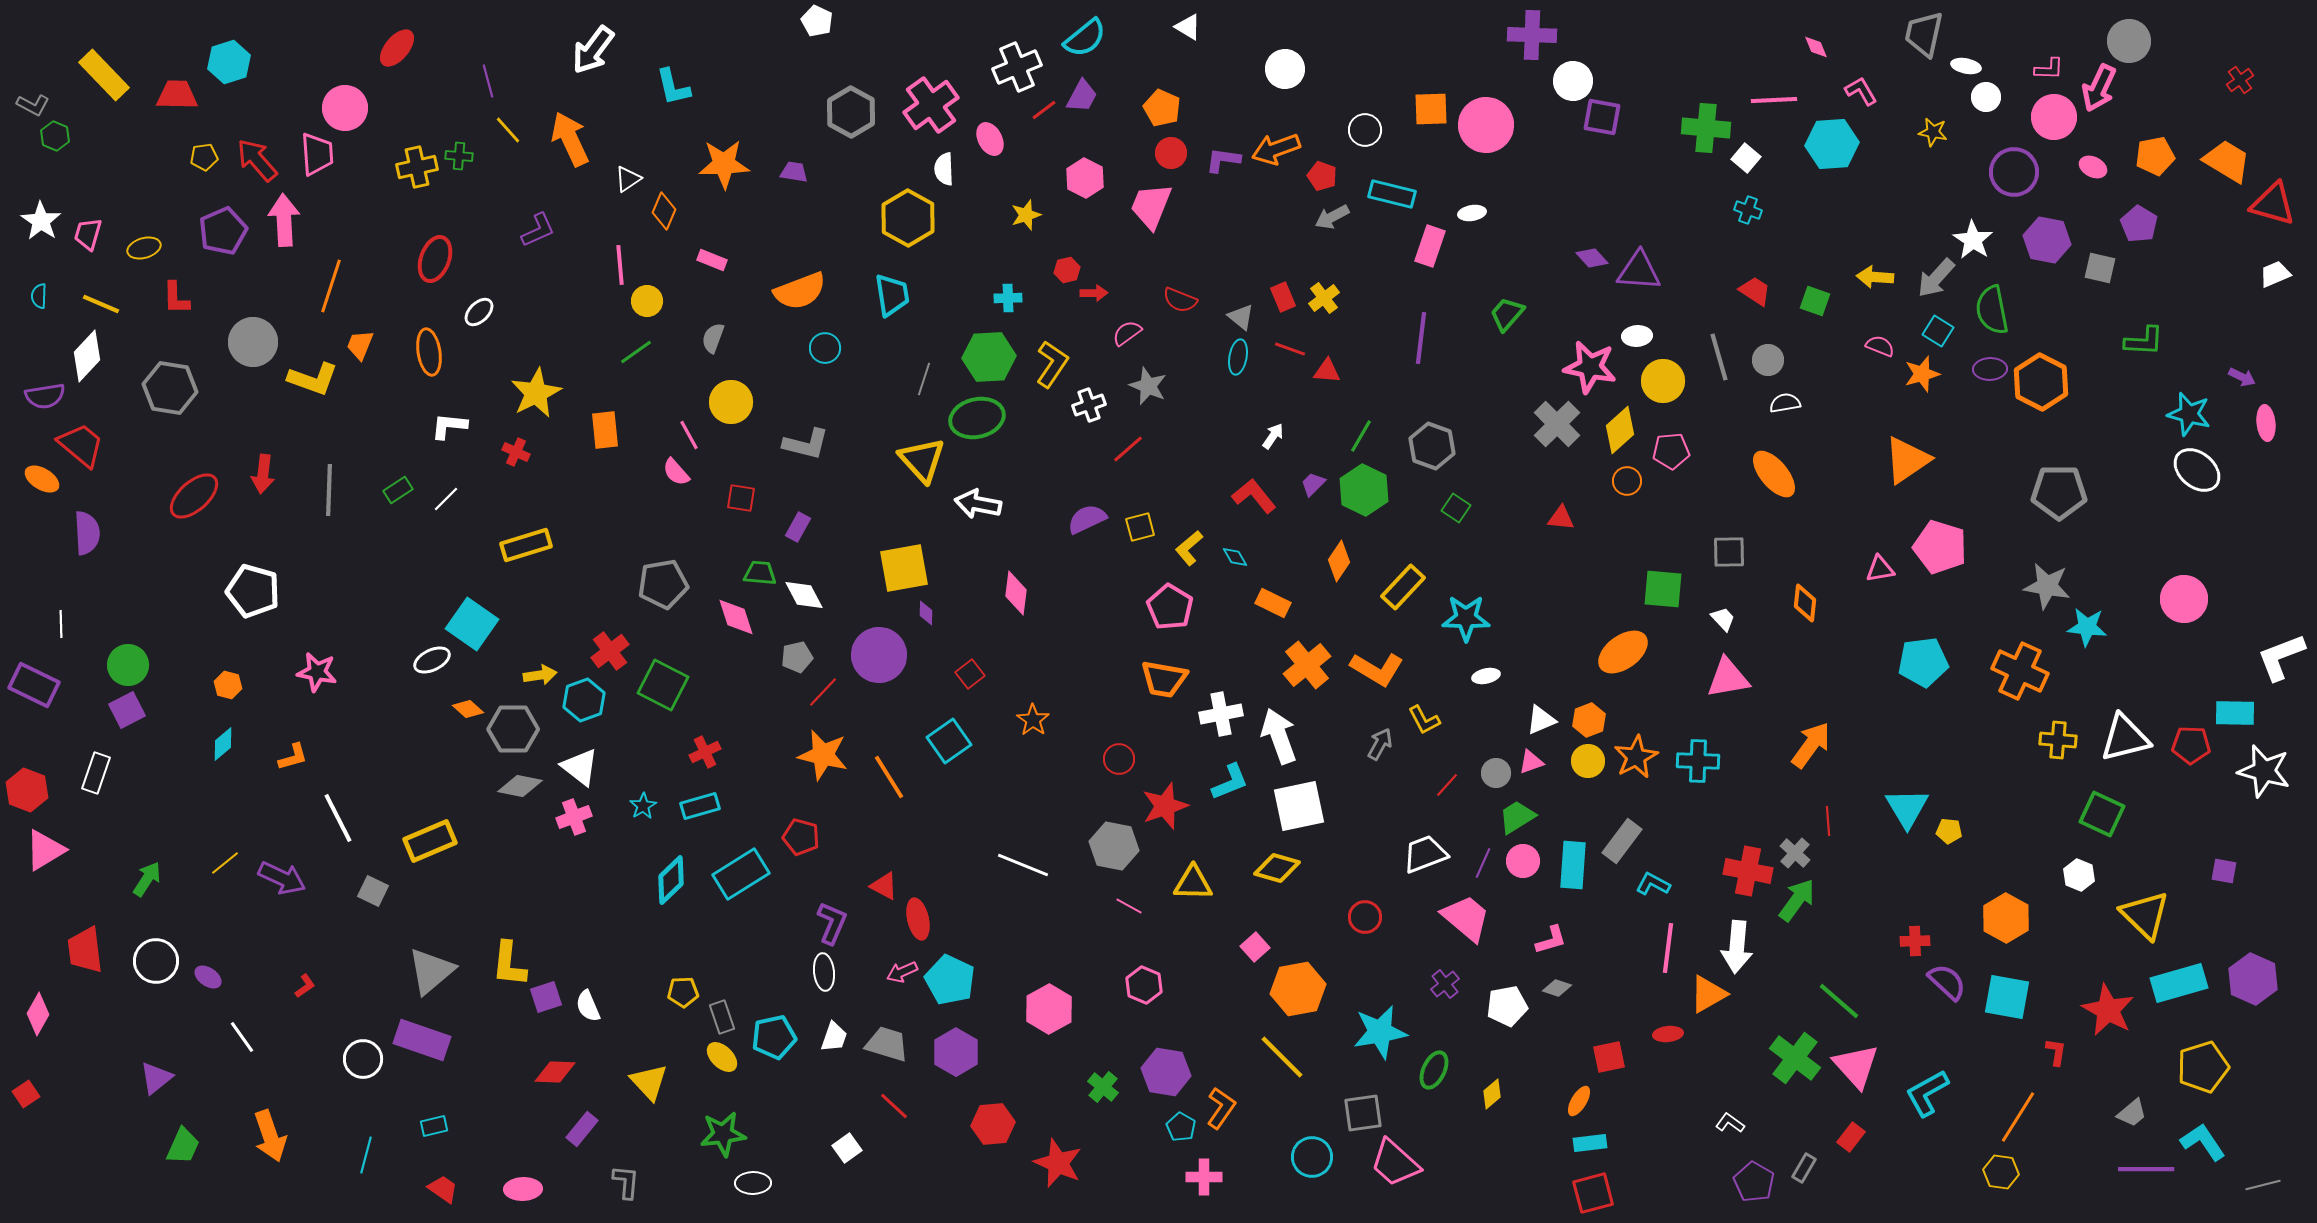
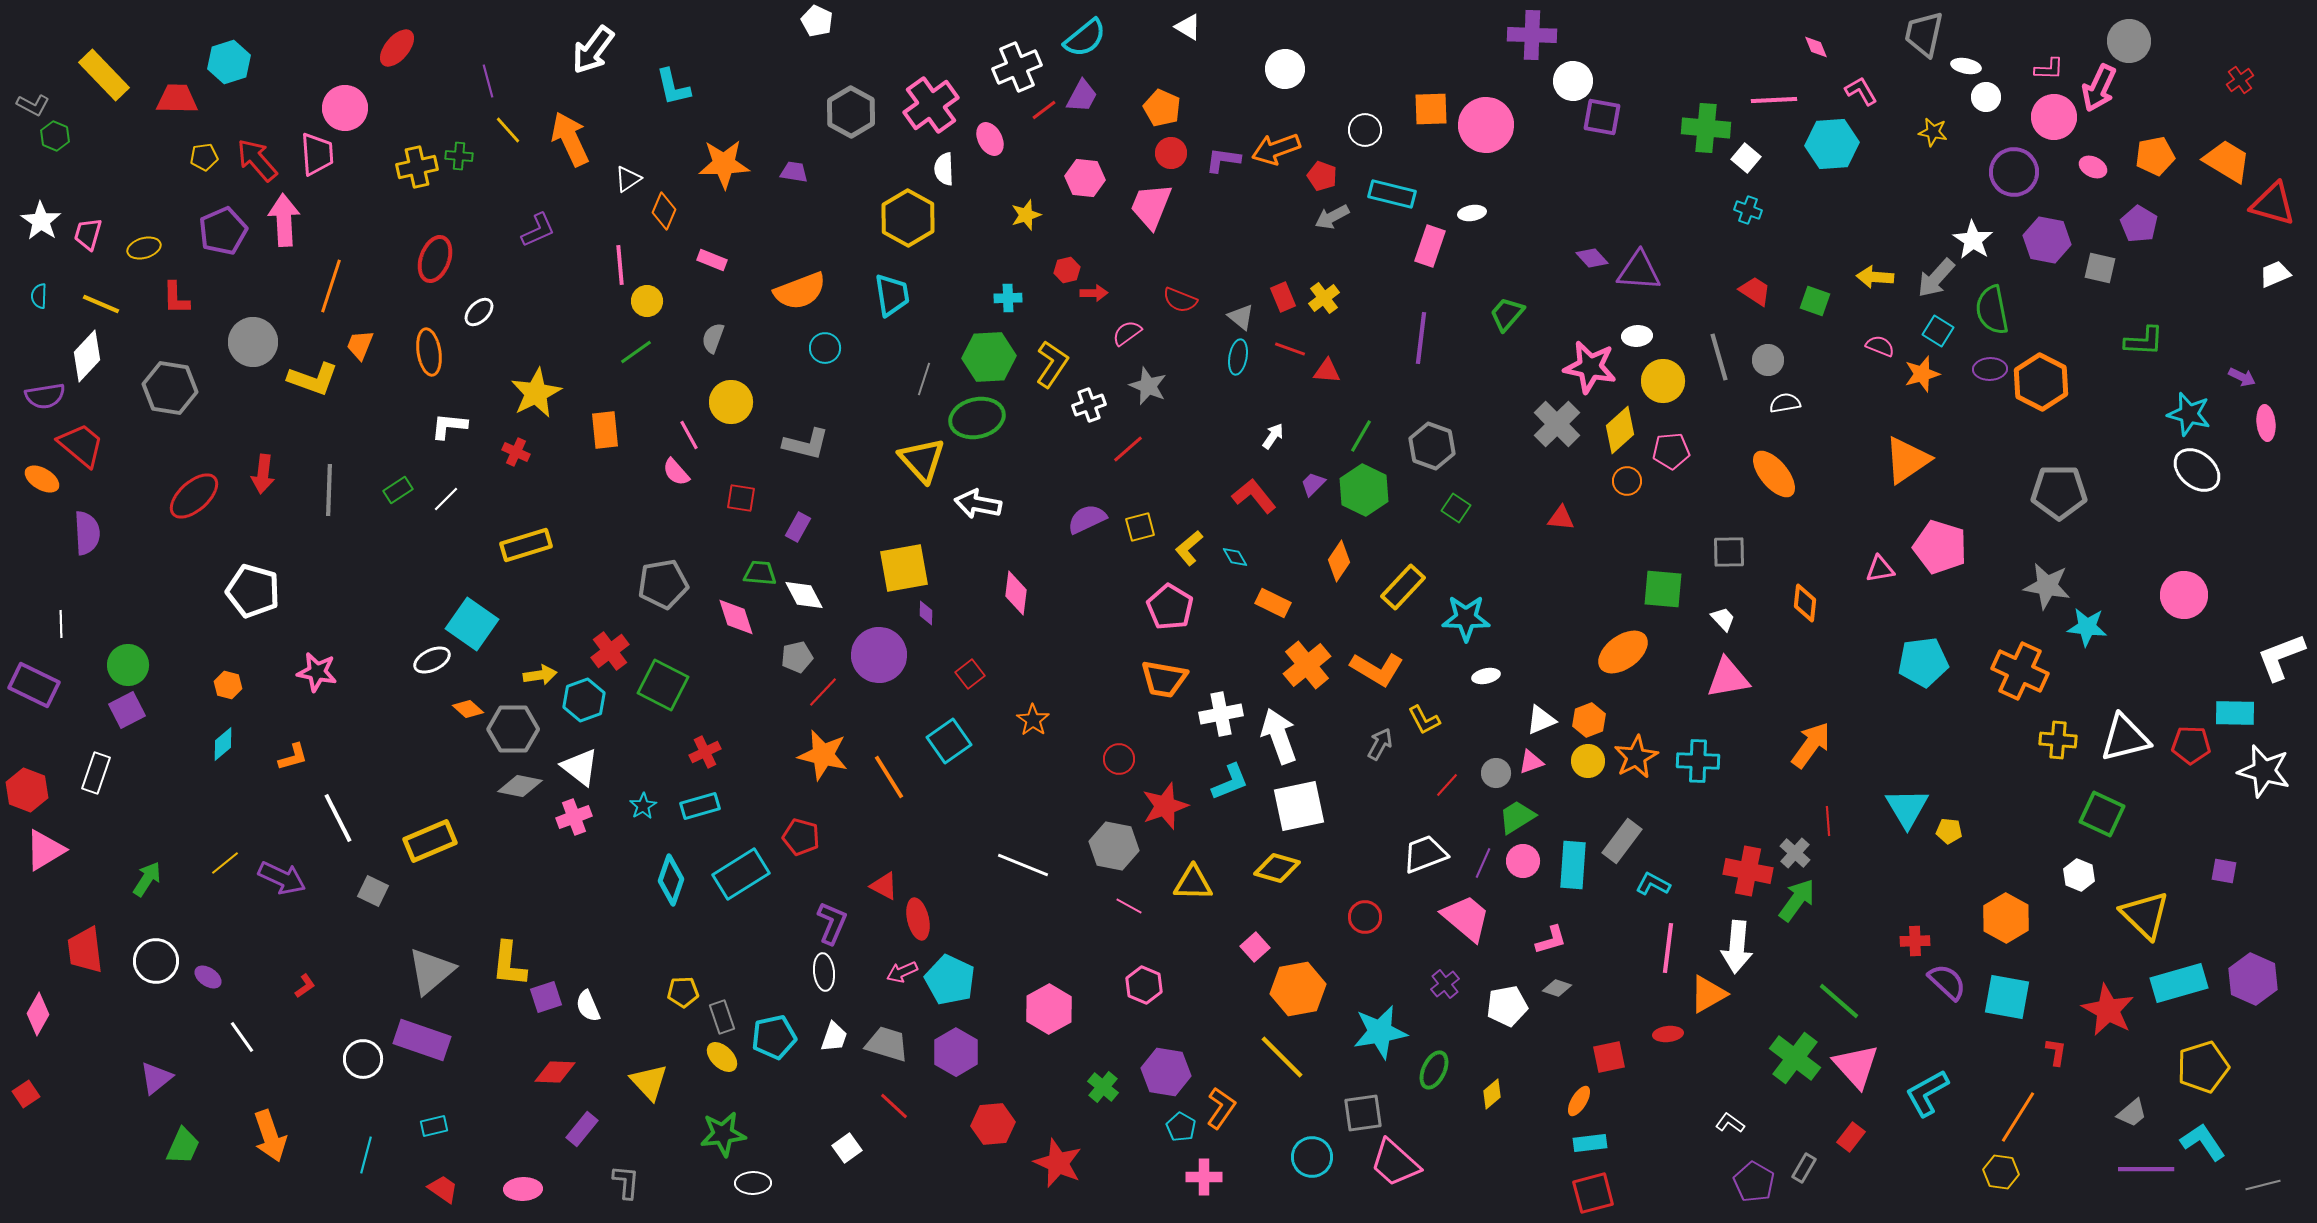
red trapezoid at (177, 95): moved 4 px down
pink hexagon at (1085, 178): rotated 21 degrees counterclockwise
pink circle at (2184, 599): moved 4 px up
cyan diamond at (671, 880): rotated 27 degrees counterclockwise
